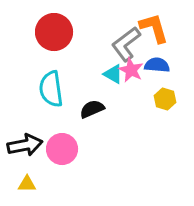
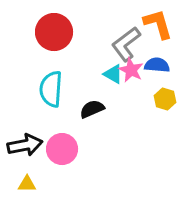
orange L-shape: moved 4 px right, 4 px up
cyan semicircle: rotated 12 degrees clockwise
